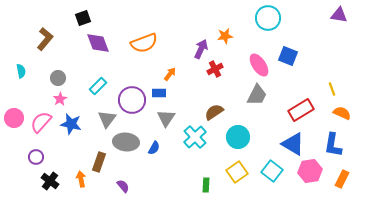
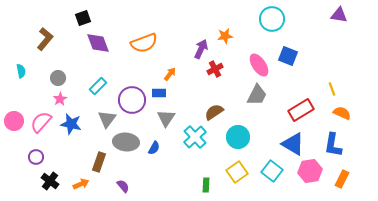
cyan circle at (268, 18): moved 4 px right, 1 px down
pink circle at (14, 118): moved 3 px down
orange arrow at (81, 179): moved 5 px down; rotated 77 degrees clockwise
